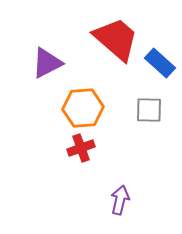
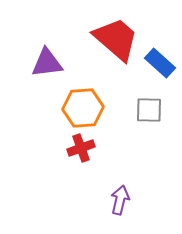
purple triangle: rotated 20 degrees clockwise
